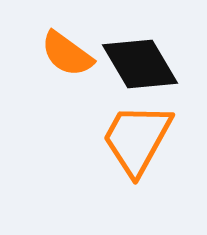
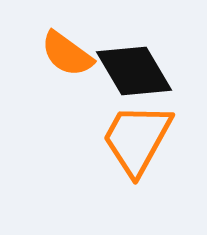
black diamond: moved 6 px left, 7 px down
